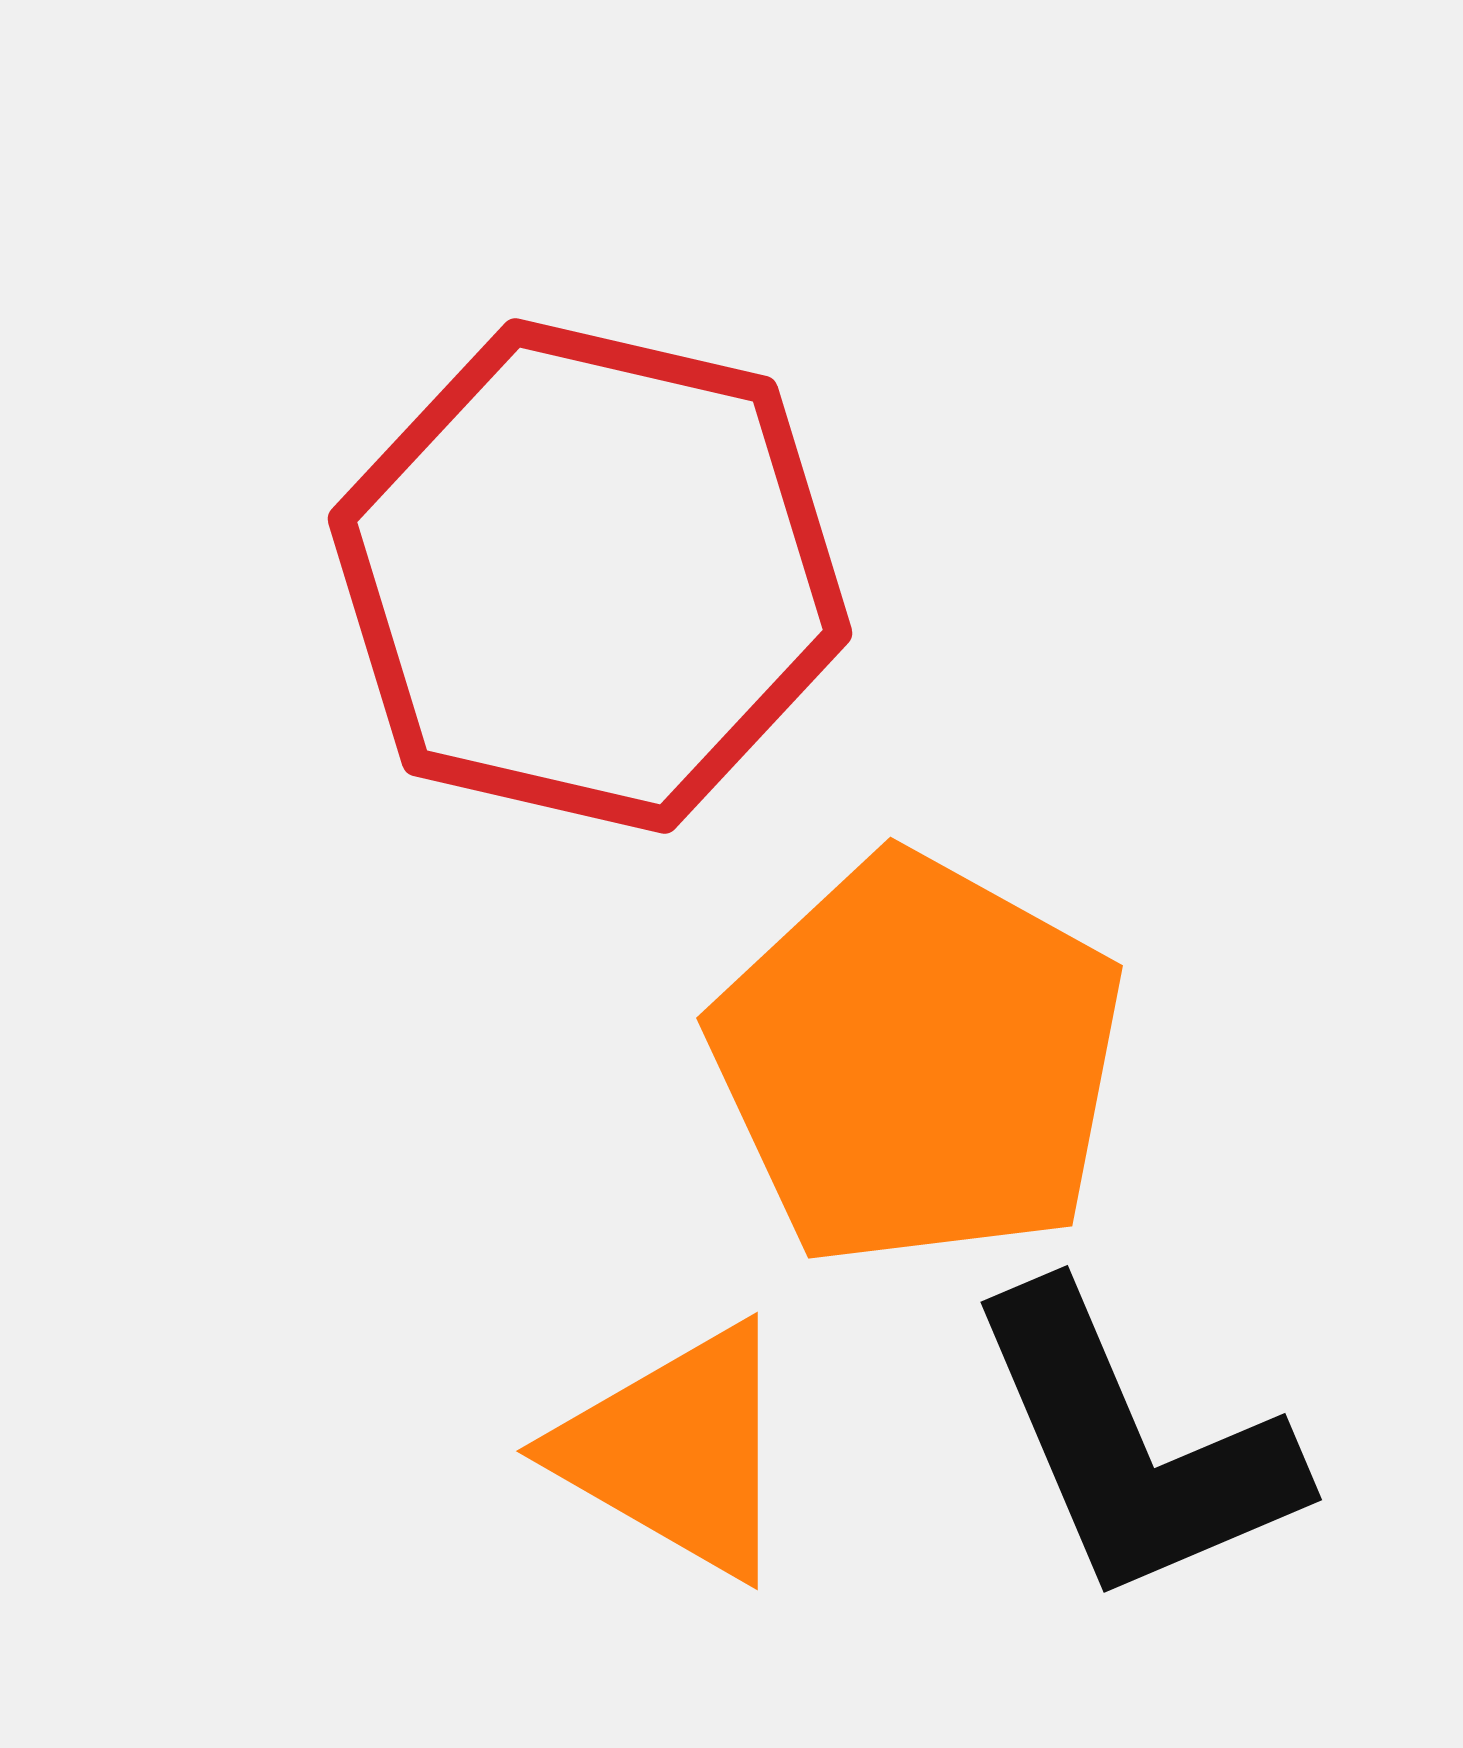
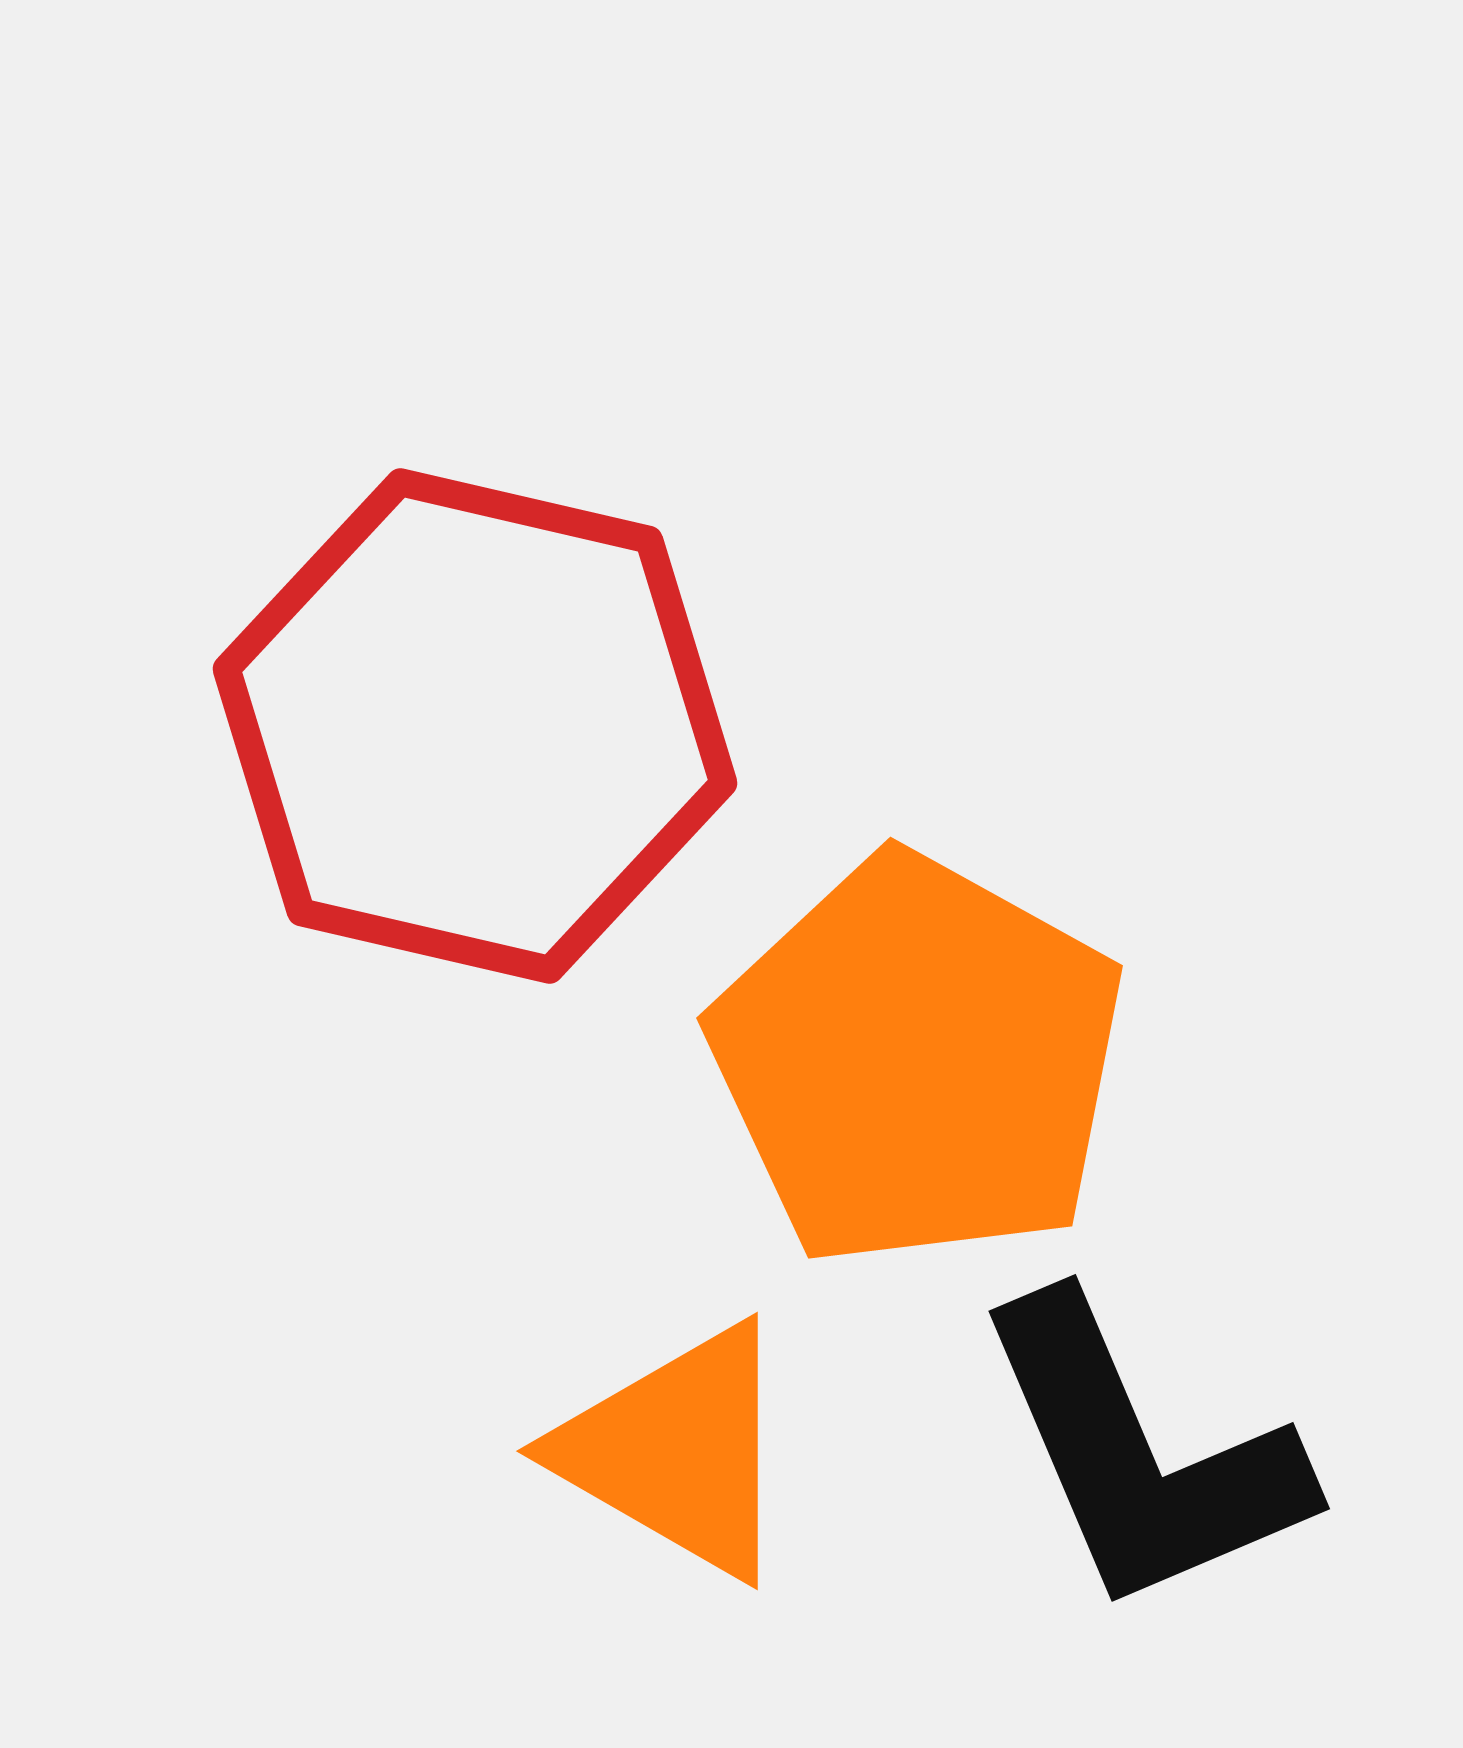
red hexagon: moved 115 px left, 150 px down
black L-shape: moved 8 px right, 9 px down
